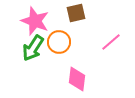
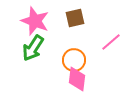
brown square: moved 1 px left, 5 px down
orange circle: moved 15 px right, 18 px down
